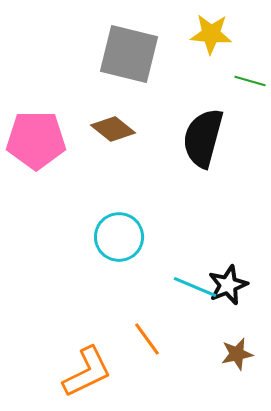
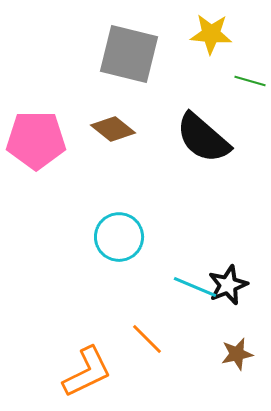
black semicircle: rotated 64 degrees counterclockwise
orange line: rotated 9 degrees counterclockwise
